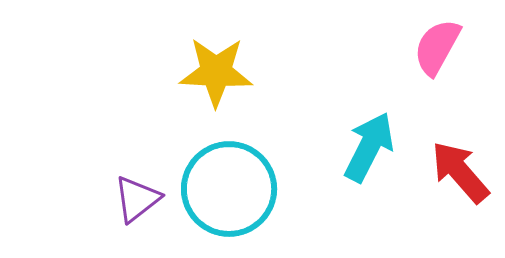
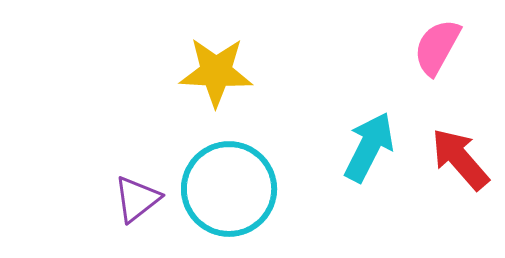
red arrow: moved 13 px up
